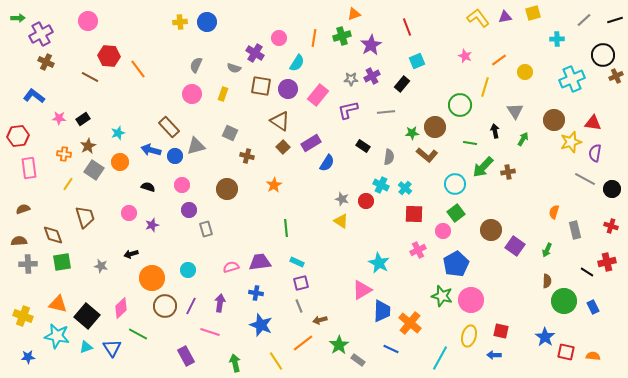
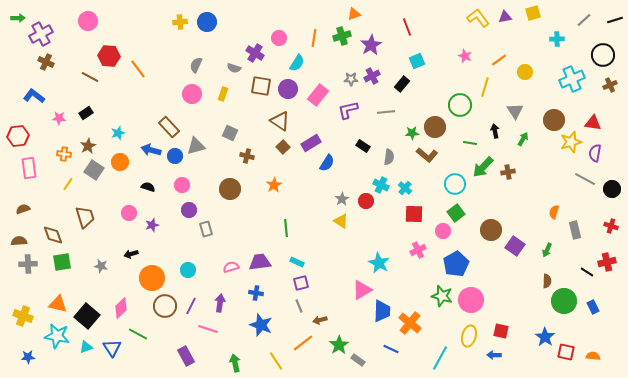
brown cross at (616, 76): moved 6 px left, 9 px down
black rectangle at (83, 119): moved 3 px right, 6 px up
brown circle at (227, 189): moved 3 px right
gray star at (342, 199): rotated 24 degrees clockwise
pink line at (210, 332): moved 2 px left, 3 px up
